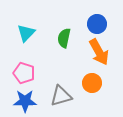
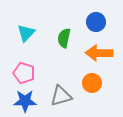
blue circle: moved 1 px left, 2 px up
orange arrow: moved 1 px down; rotated 120 degrees clockwise
